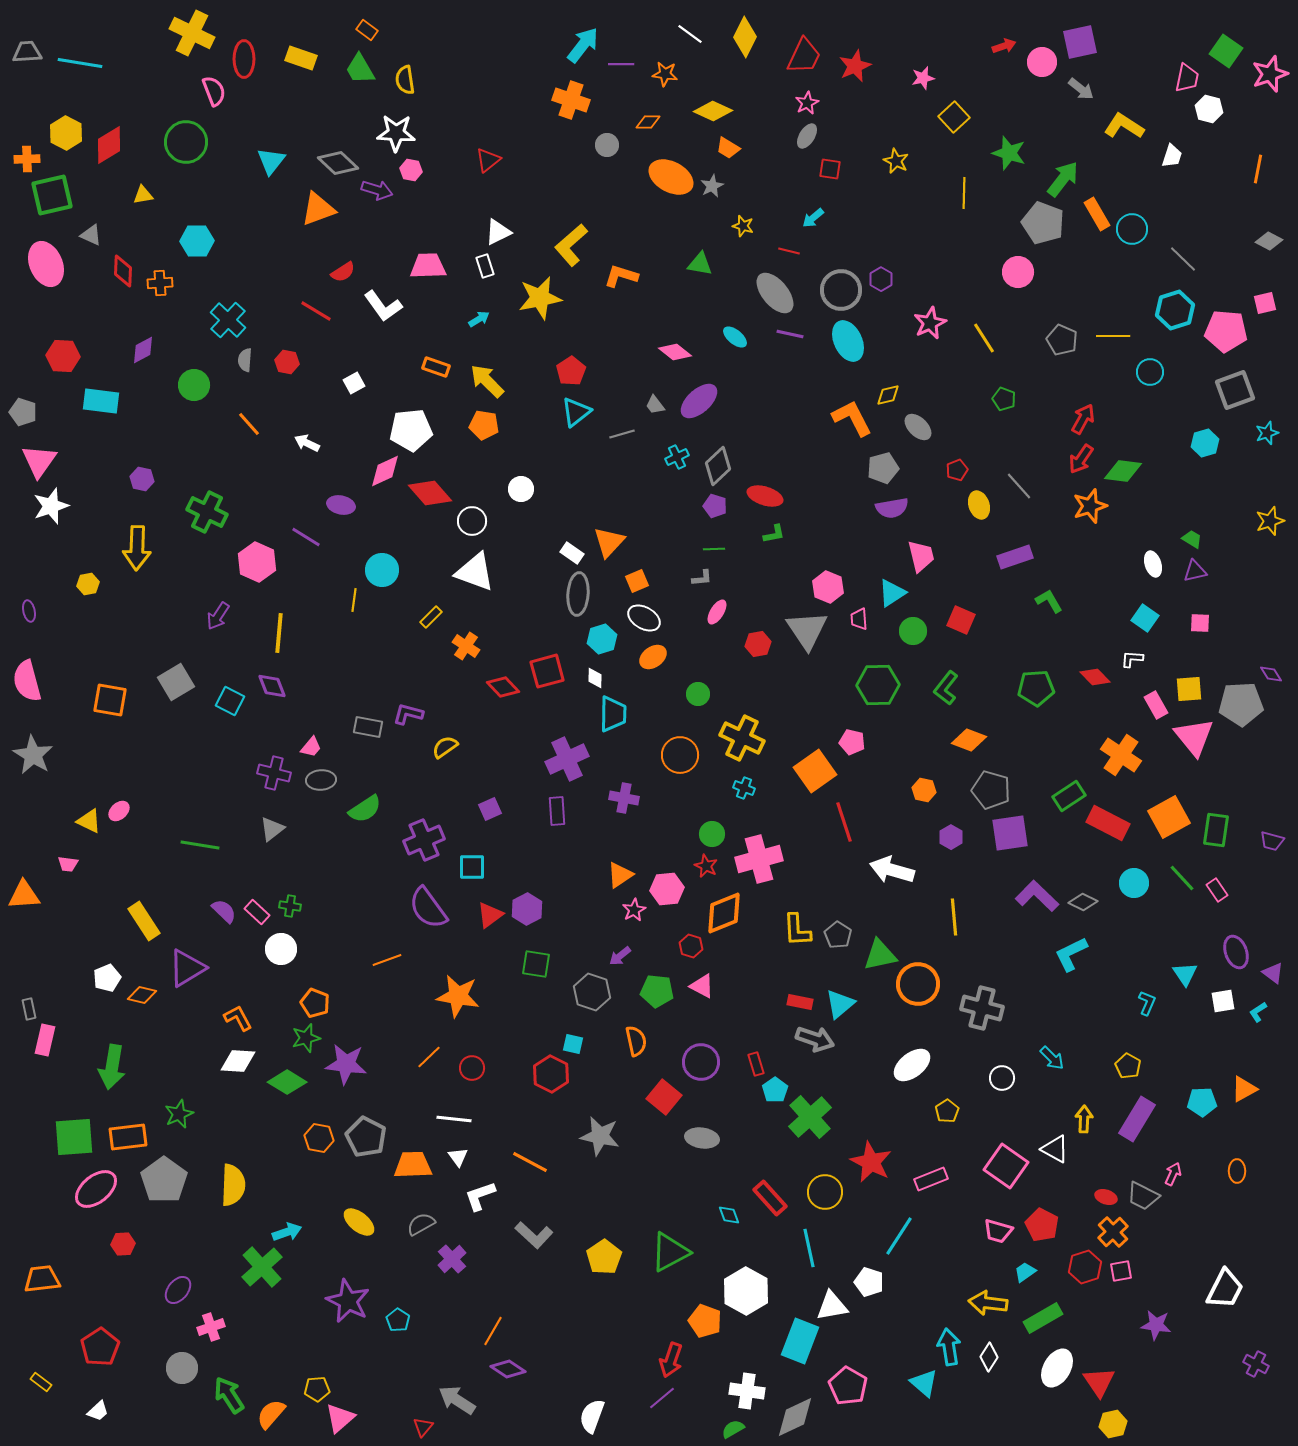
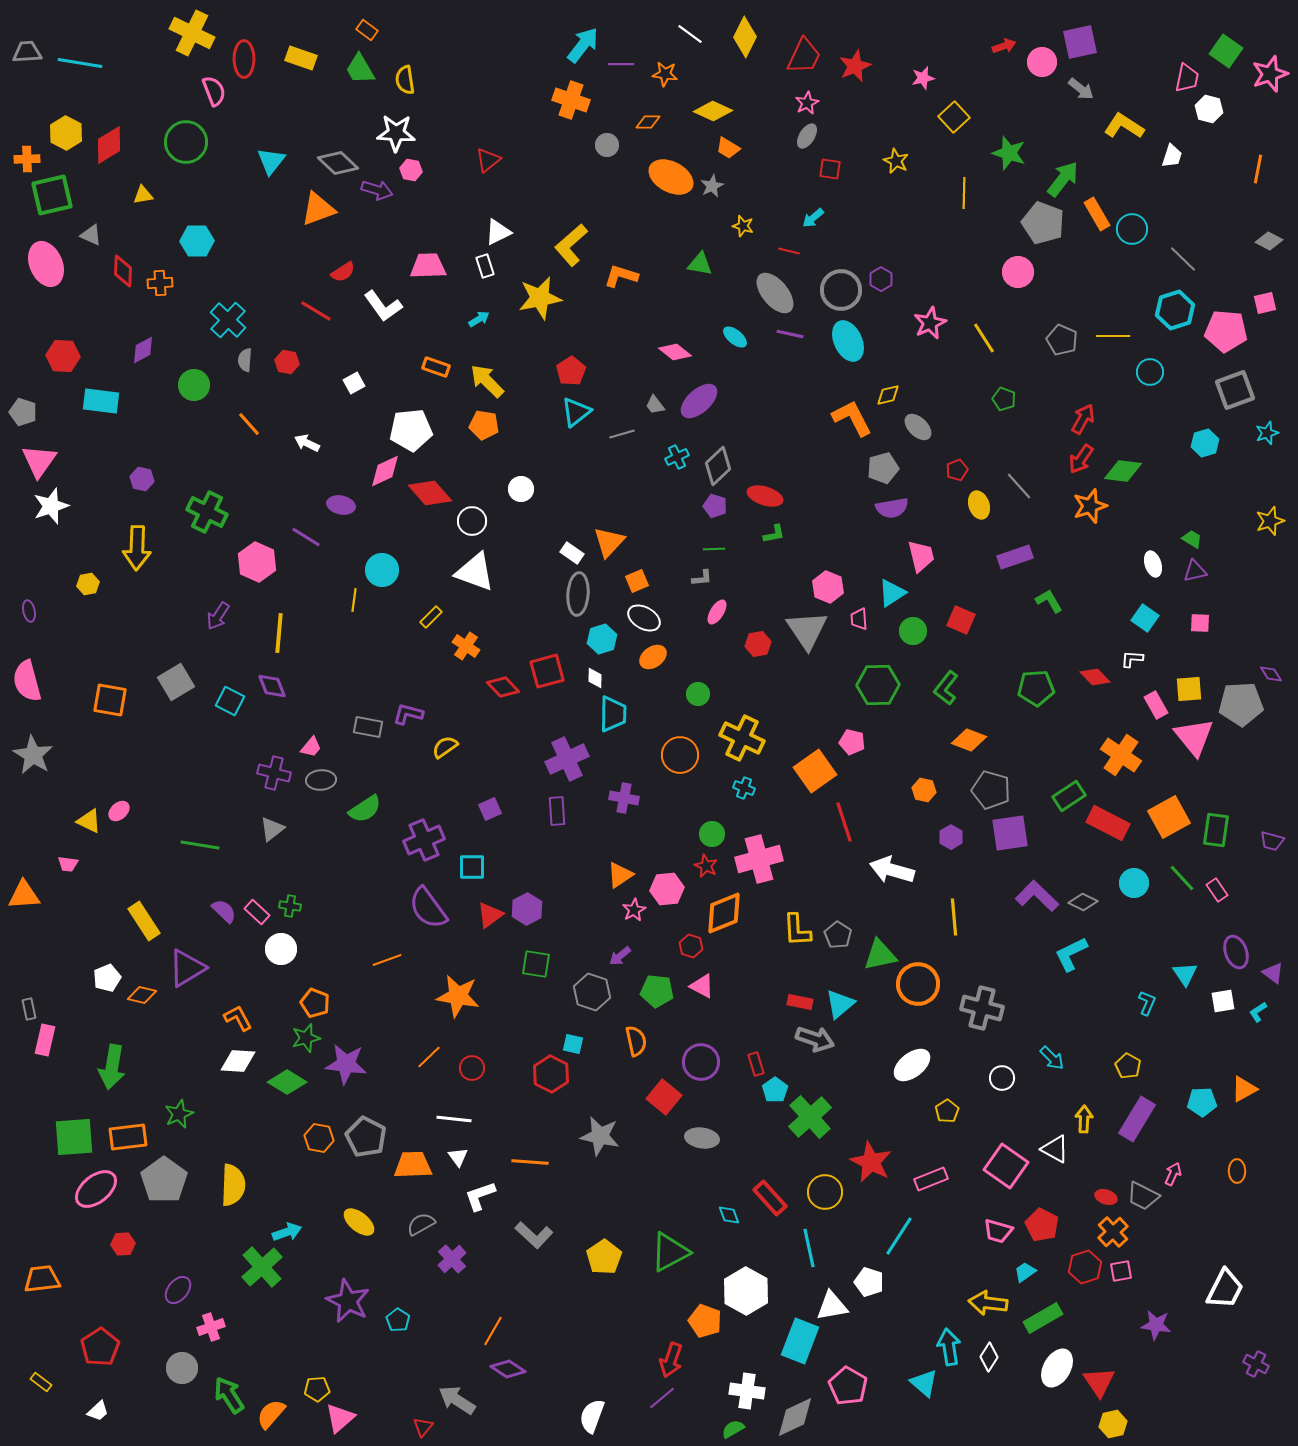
orange line at (530, 1162): rotated 24 degrees counterclockwise
